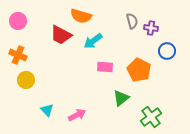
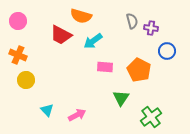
green triangle: rotated 18 degrees counterclockwise
